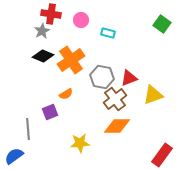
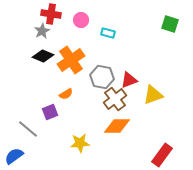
green square: moved 8 px right; rotated 18 degrees counterclockwise
red triangle: moved 2 px down
gray line: rotated 45 degrees counterclockwise
